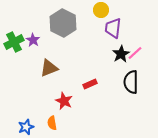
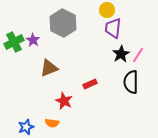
yellow circle: moved 6 px right
pink line: moved 3 px right, 2 px down; rotated 14 degrees counterclockwise
orange semicircle: rotated 72 degrees counterclockwise
